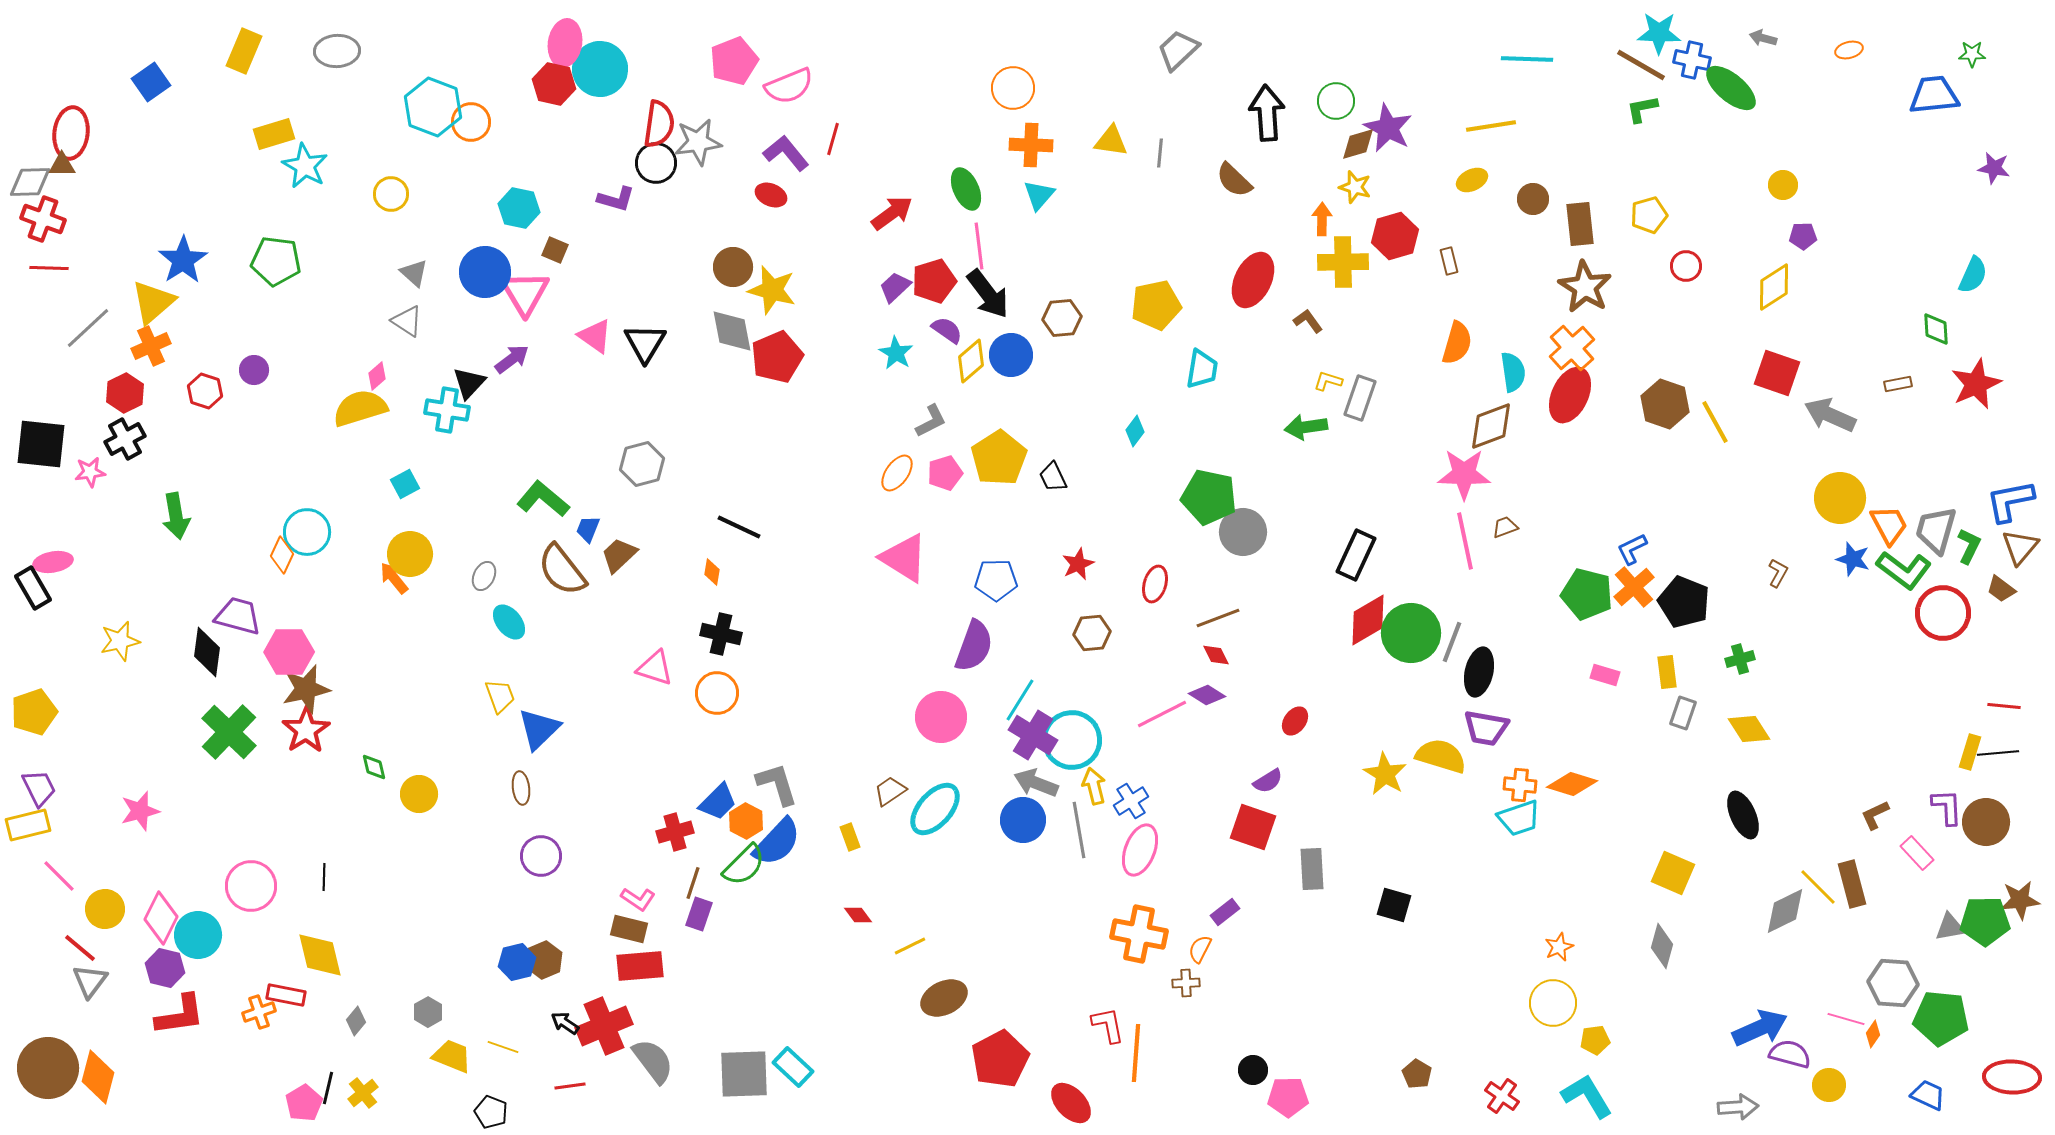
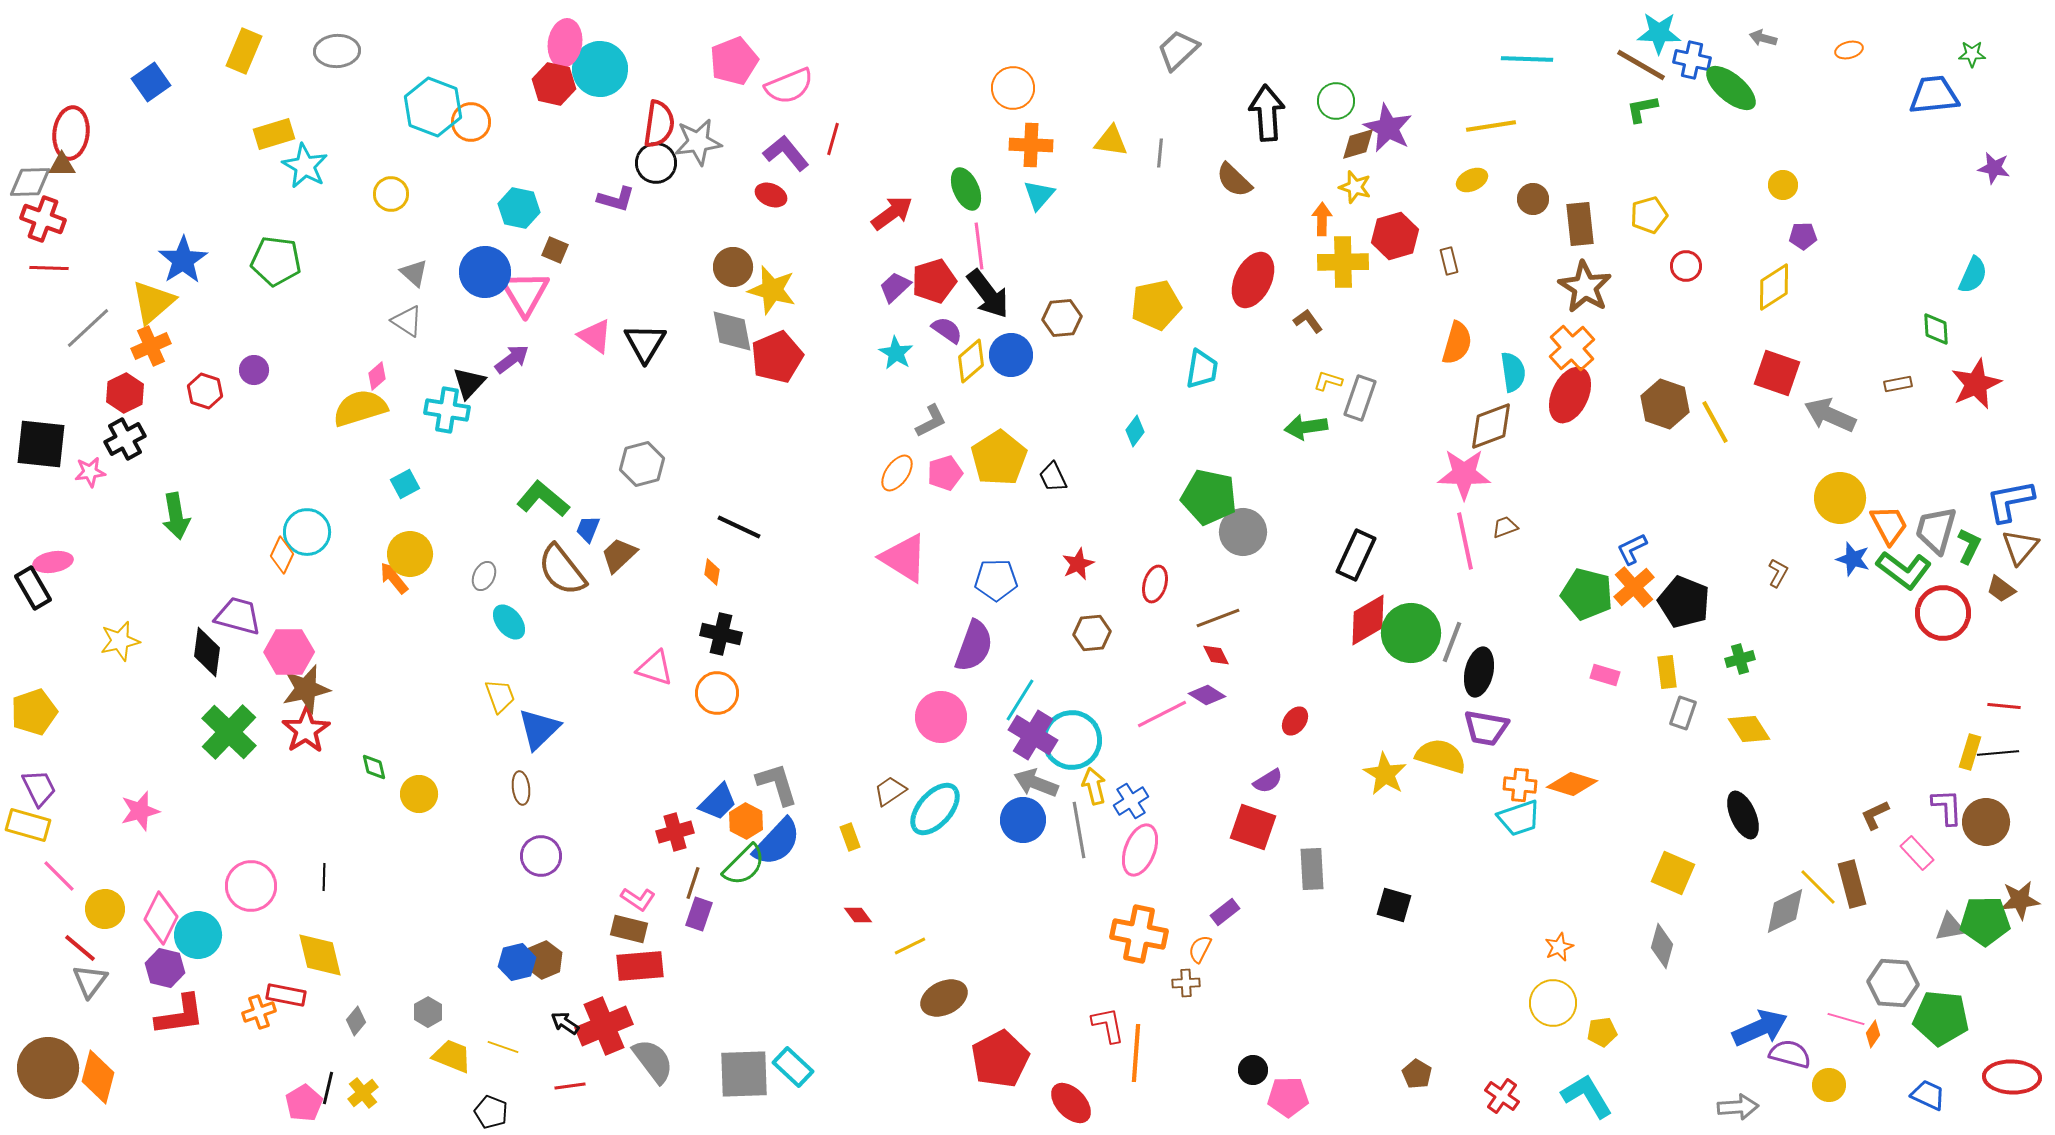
yellow rectangle at (28, 825): rotated 30 degrees clockwise
yellow pentagon at (1595, 1040): moved 7 px right, 8 px up
